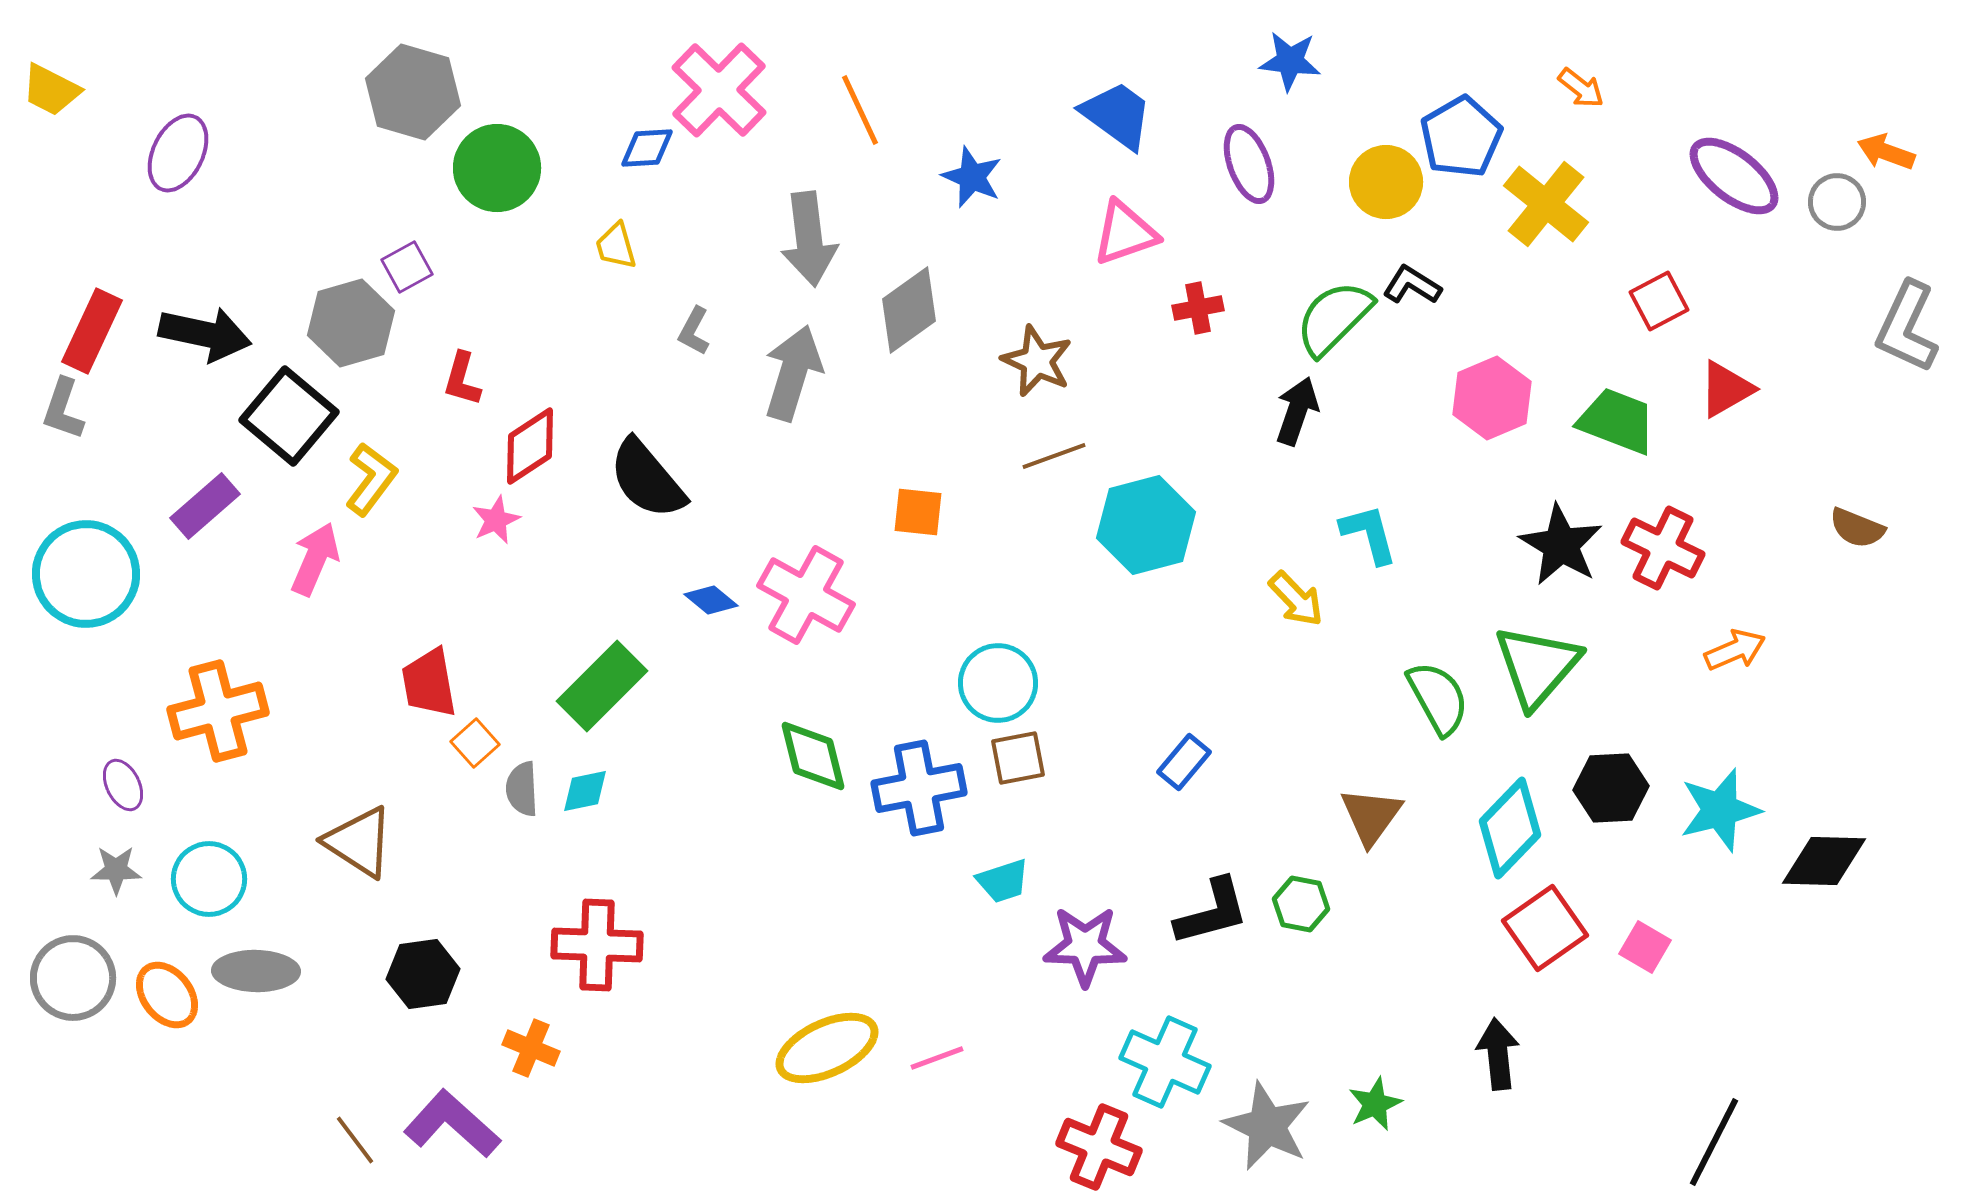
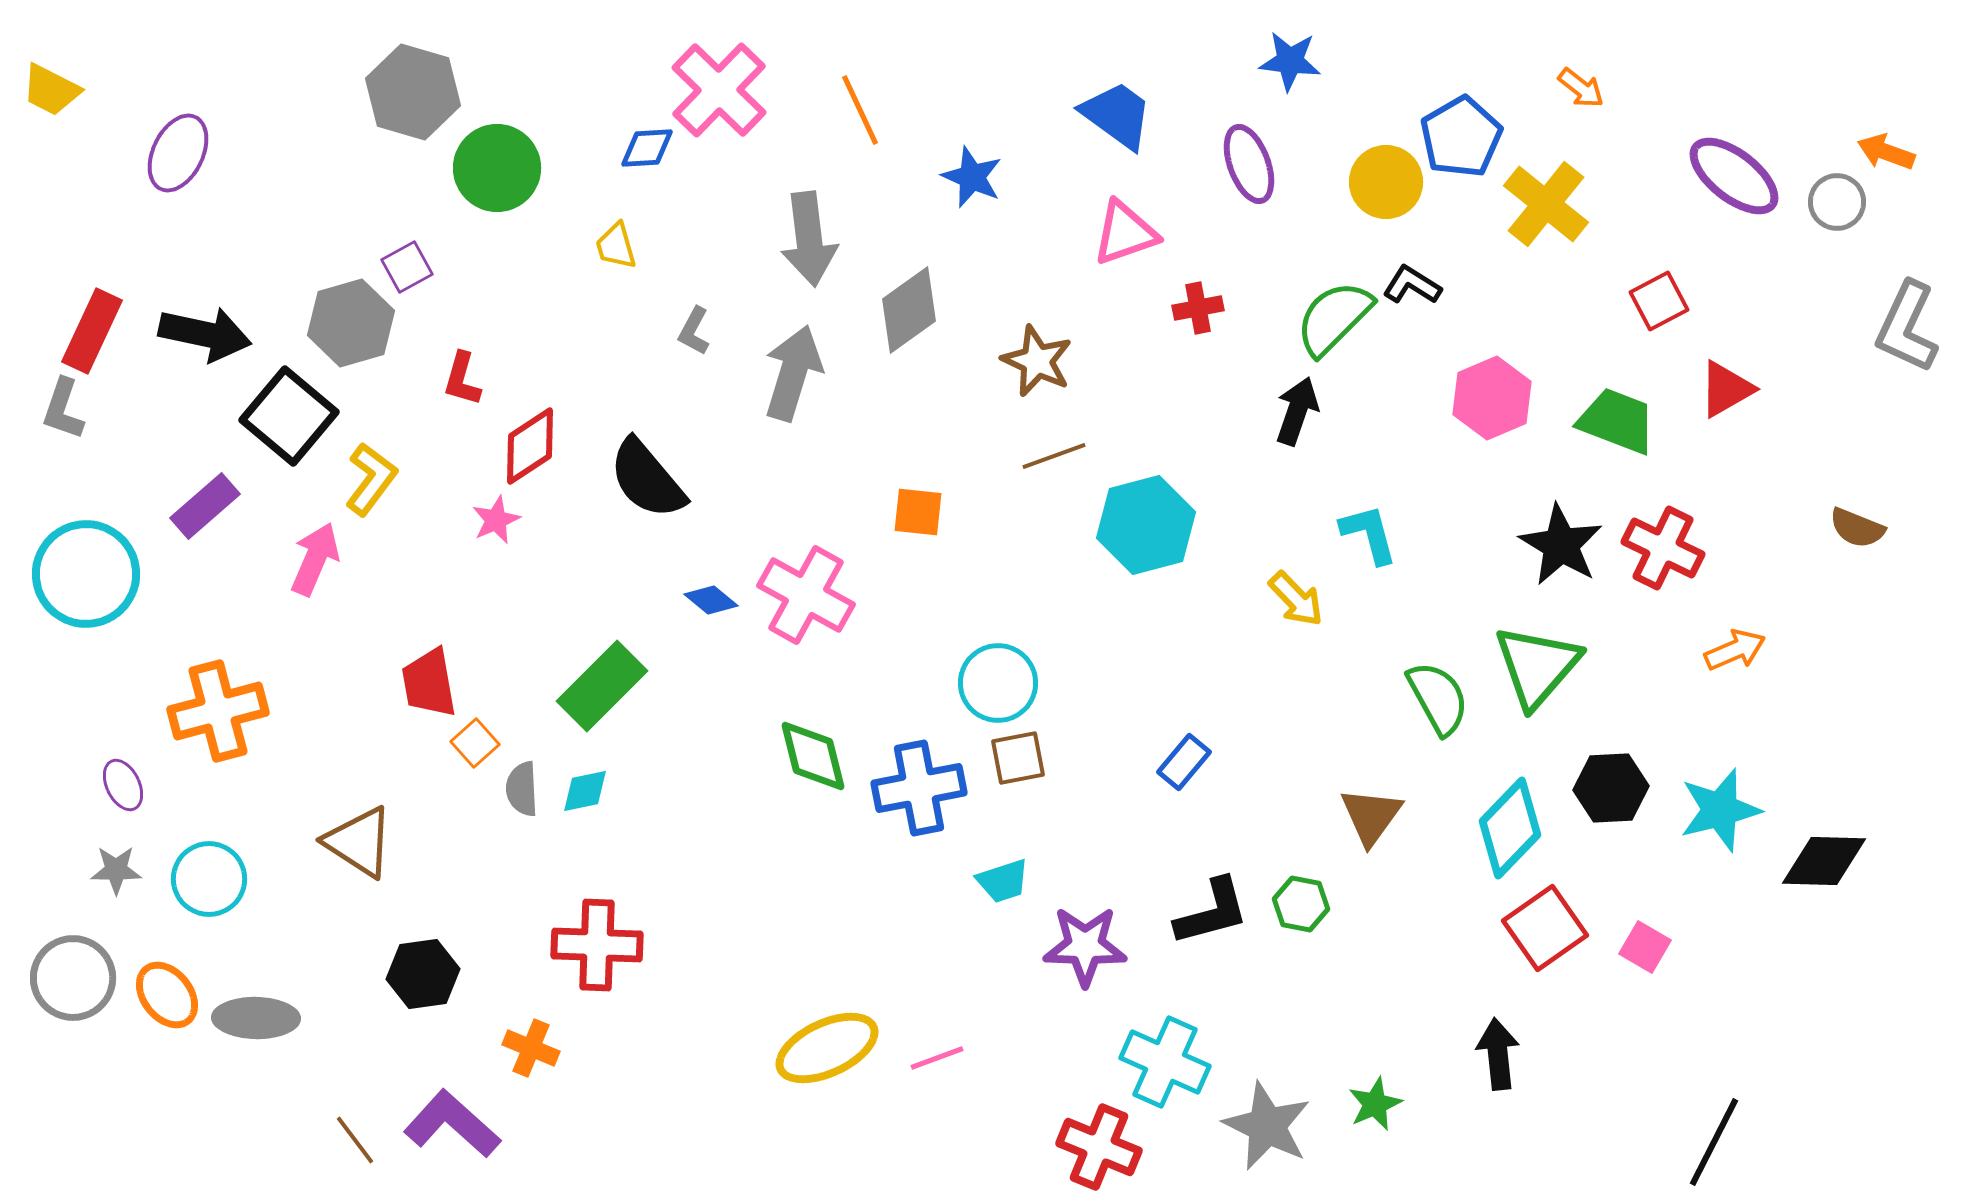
gray ellipse at (256, 971): moved 47 px down
